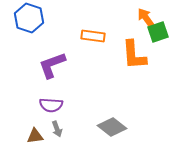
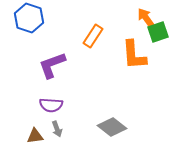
orange rectangle: rotated 65 degrees counterclockwise
